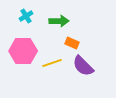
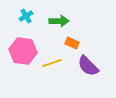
pink hexagon: rotated 8 degrees clockwise
purple semicircle: moved 5 px right
